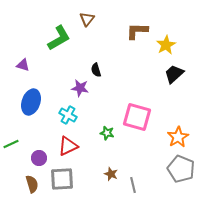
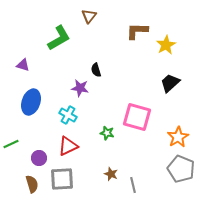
brown triangle: moved 2 px right, 3 px up
black trapezoid: moved 4 px left, 9 px down
